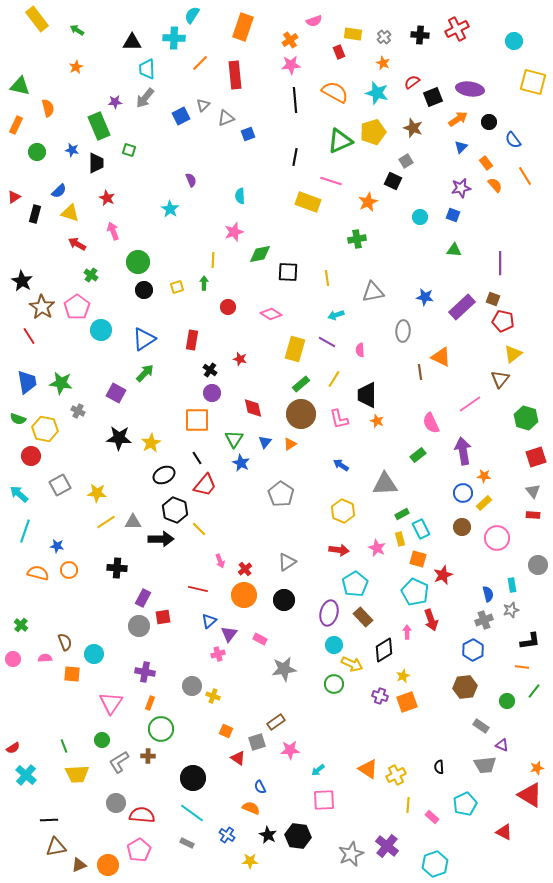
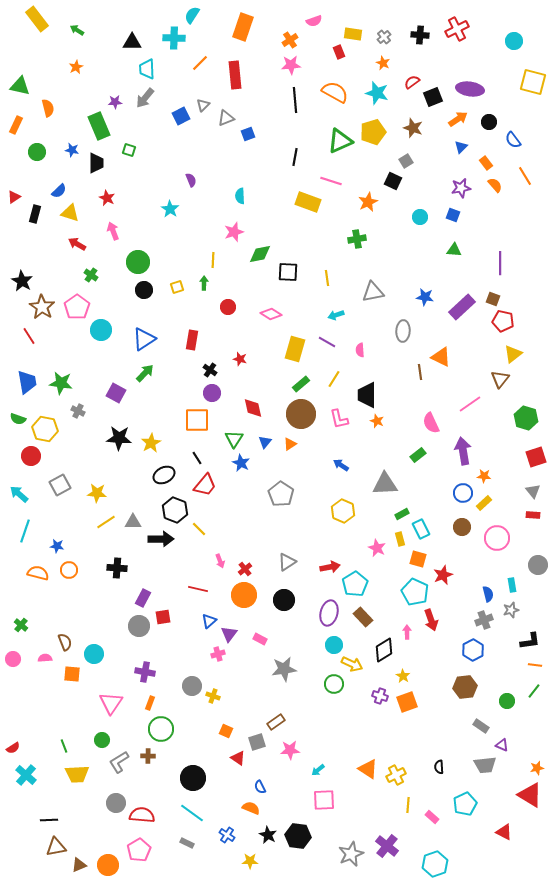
red arrow at (339, 550): moved 9 px left, 17 px down; rotated 18 degrees counterclockwise
orange line at (522, 667): moved 13 px right, 2 px up
yellow star at (403, 676): rotated 16 degrees counterclockwise
